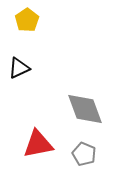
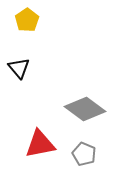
black triangle: rotated 45 degrees counterclockwise
gray diamond: rotated 33 degrees counterclockwise
red triangle: moved 2 px right
